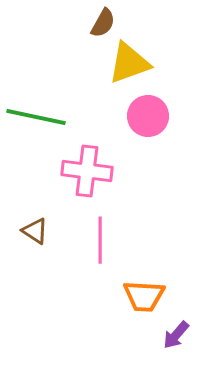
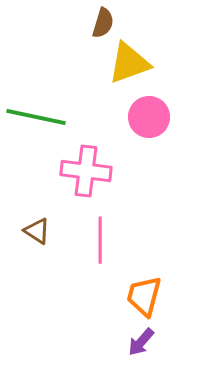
brown semicircle: rotated 12 degrees counterclockwise
pink circle: moved 1 px right, 1 px down
pink cross: moved 1 px left
brown triangle: moved 2 px right
orange trapezoid: rotated 102 degrees clockwise
purple arrow: moved 35 px left, 7 px down
